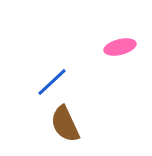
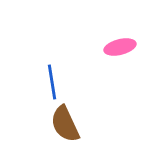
blue line: rotated 56 degrees counterclockwise
